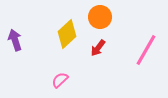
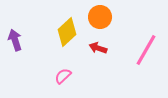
yellow diamond: moved 2 px up
red arrow: rotated 72 degrees clockwise
pink semicircle: moved 3 px right, 4 px up
